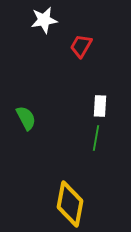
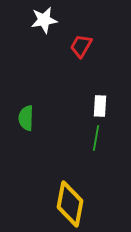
green semicircle: rotated 150 degrees counterclockwise
